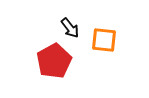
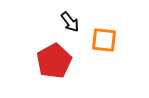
black arrow: moved 6 px up
